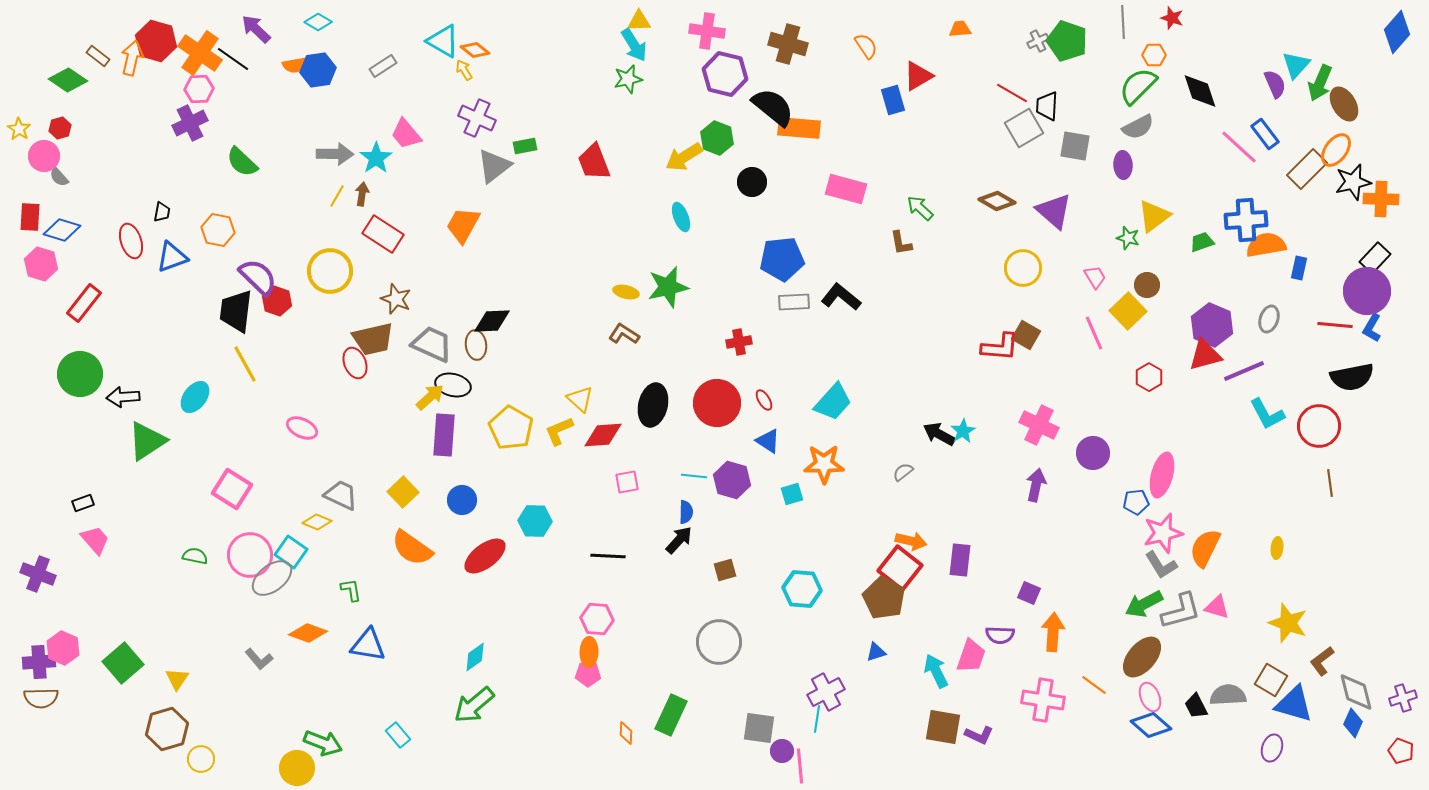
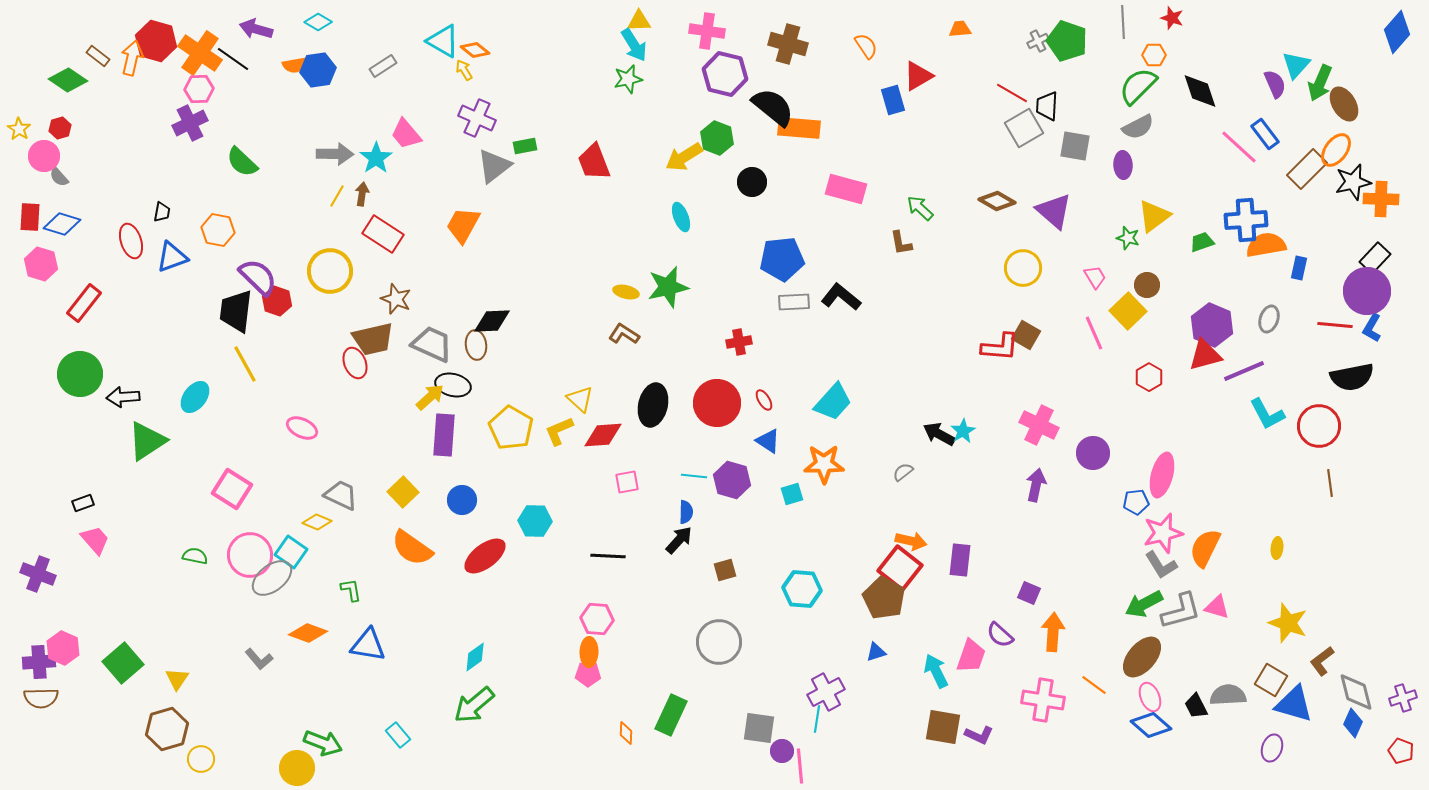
purple arrow at (256, 29): rotated 28 degrees counterclockwise
blue diamond at (62, 230): moved 6 px up
purple semicircle at (1000, 635): rotated 40 degrees clockwise
